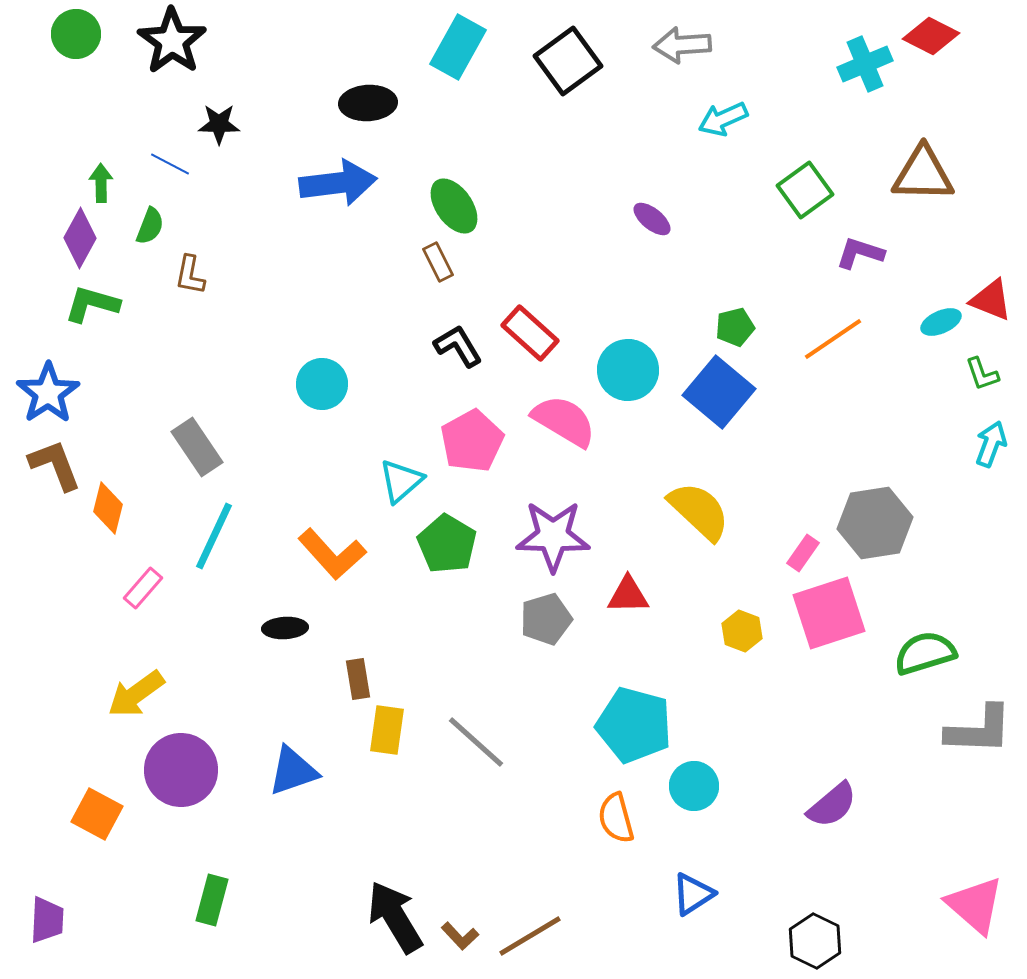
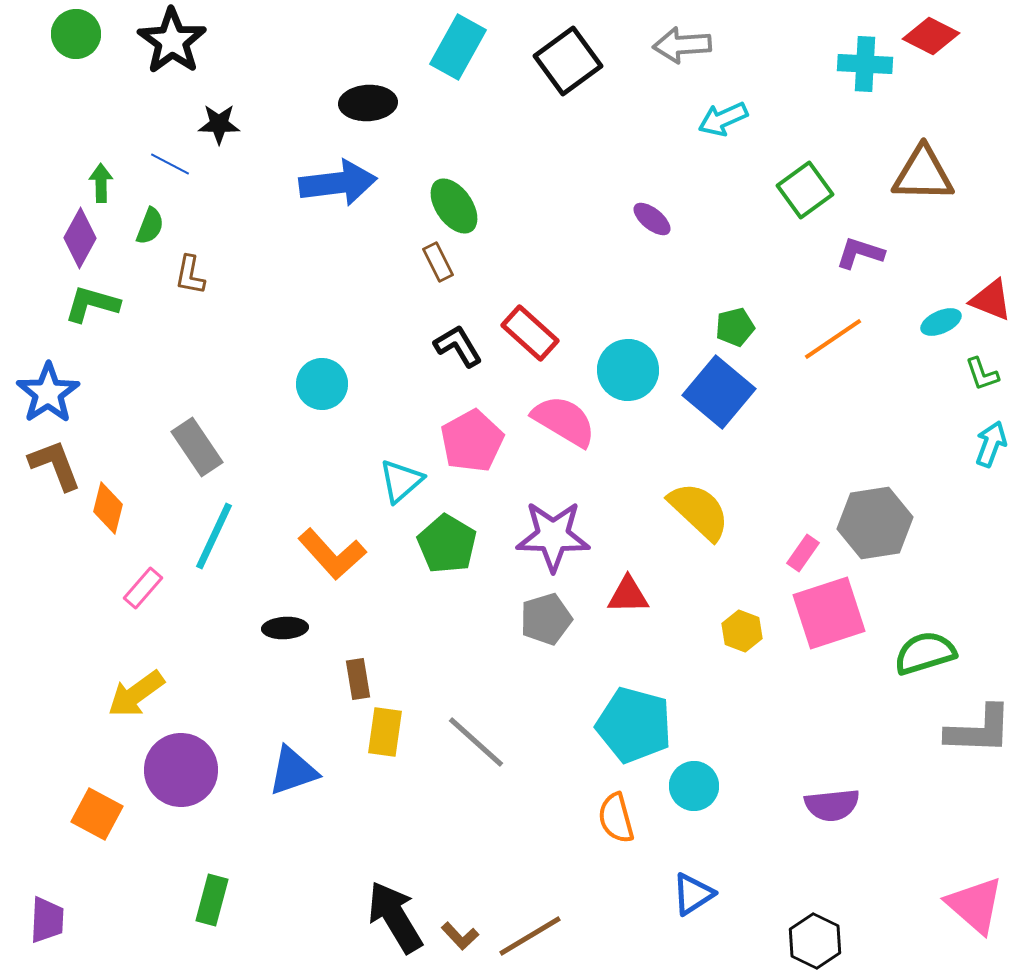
cyan cross at (865, 64): rotated 26 degrees clockwise
yellow rectangle at (387, 730): moved 2 px left, 2 px down
purple semicircle at (832, 805): rotated 34 degrees clockwise
